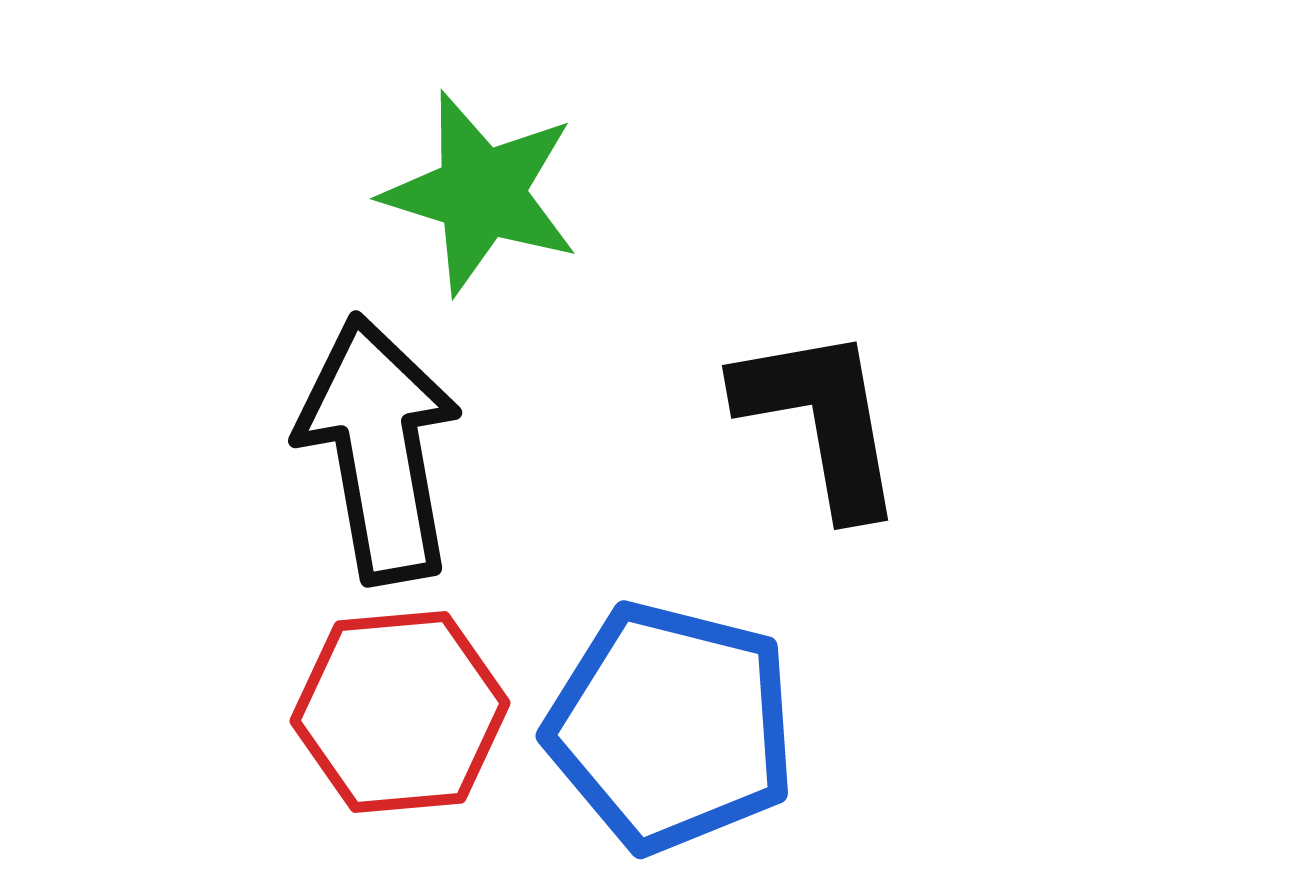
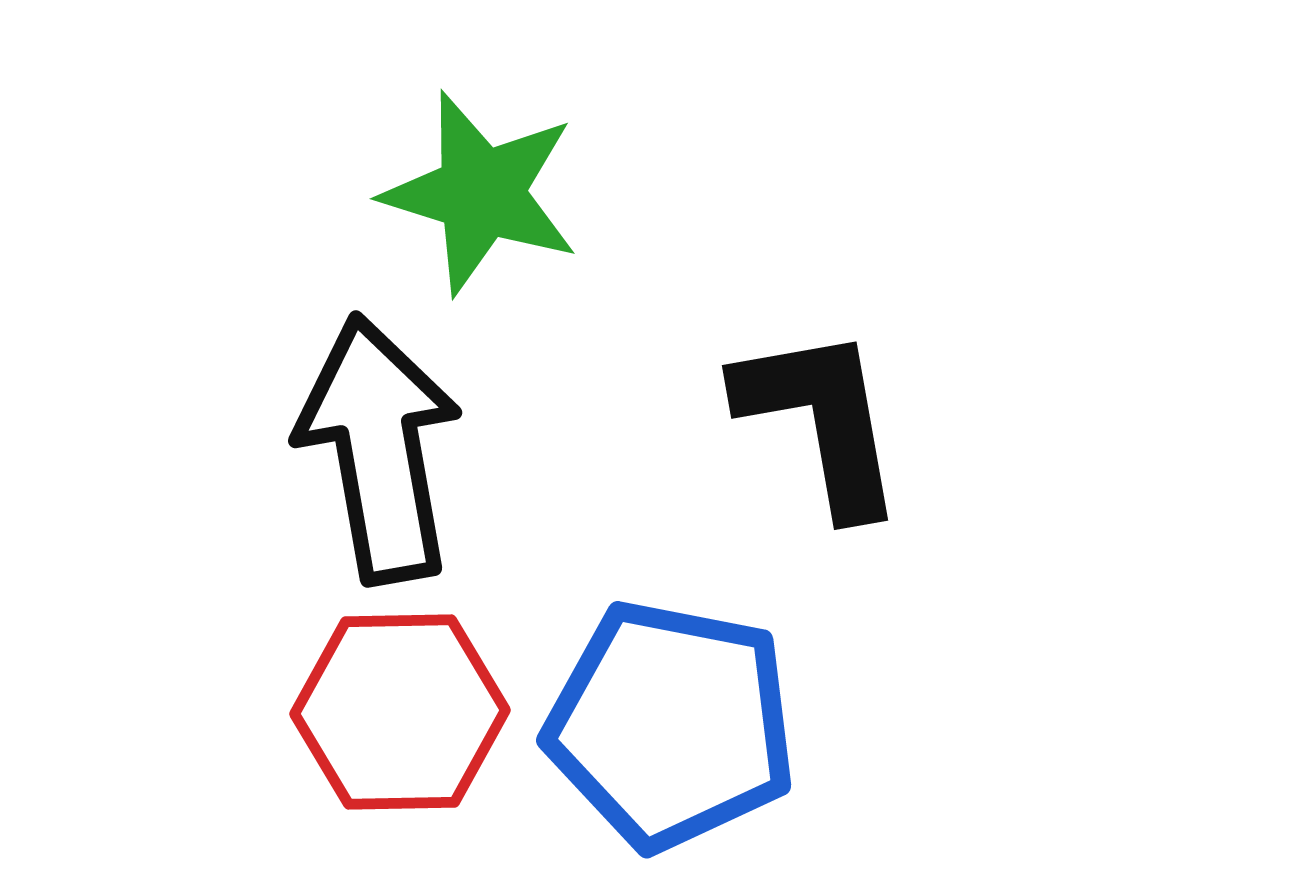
red hexagon: rotated 4 degrees clockwise
blue pentagon: moved 2 px up; rotated 3 degrees counterclockwise
